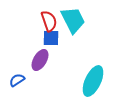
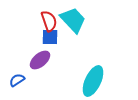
cyan trapezoid: rotated 16 degrees counterclockwise
blue square: moved 1 px left, 1 px up
purple ellipse: rotated 20 degrees clockwise
